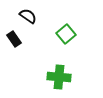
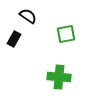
green square: rotated 30 degrees clockwise
black rectangle: rotated 63 degrees clockwise
